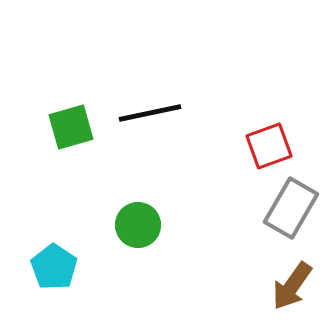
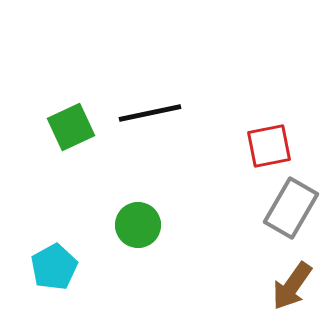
green square: rotated 9 degrees counterclockwise
red square: rotated 9 degrees clockwise
cyan pentagon: rotated 9 degrees clockwise
